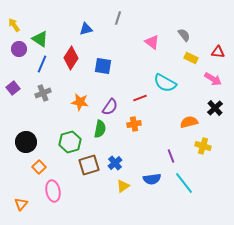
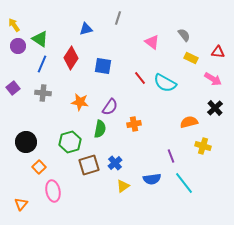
purple circle: moved 1 px left, 3 px up
gray cross: rotated 28 degrees clockwise
red line: moved 20 px up; rotated 72 degrees clockwise
